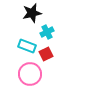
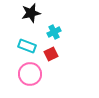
black star: moved 1 px left
cyan cross: moved 7 px right
red square: moved 5 px right
